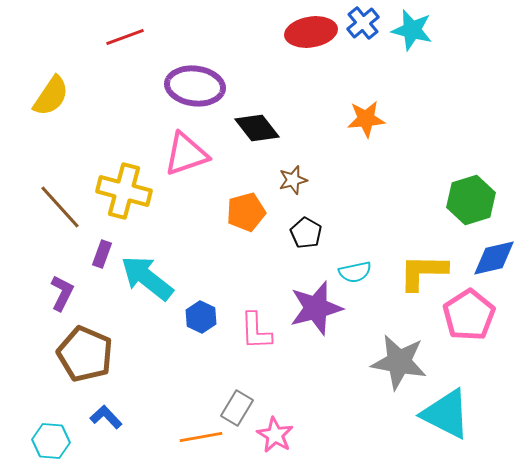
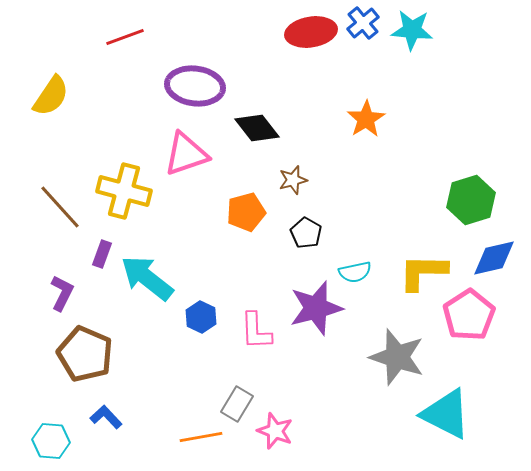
cyan star: rotated 9 degrees counterclockwise
orange star: rotated 27 degrees counterclockwise
gray star: moved 2 px left, 5 px up; rotated 8 degrees clockwise
gray rectangle: moved 4 px up
pink star: moved 4 px up; rotated 9 degrees counterclockwise
